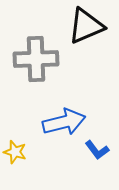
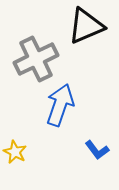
gray cross: rotated 24 degrees counterclockwise
blue arrow: moved 4 px left, 17 px up; rotated 57 degrees counterclockwise
yellow star: rotated 10 degrees clockwise
